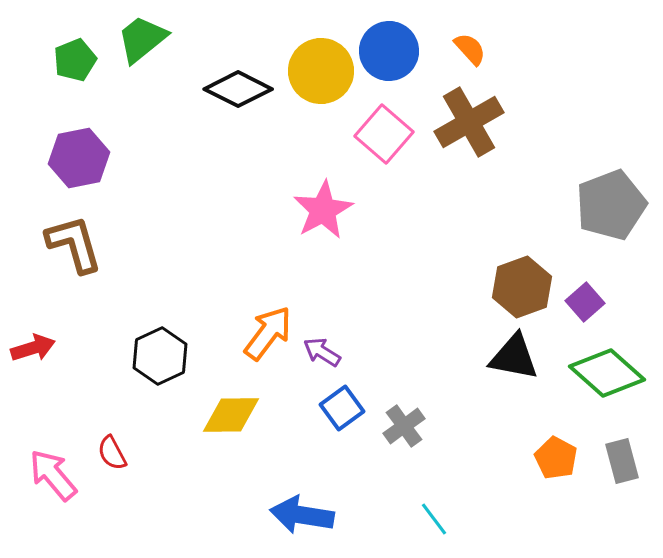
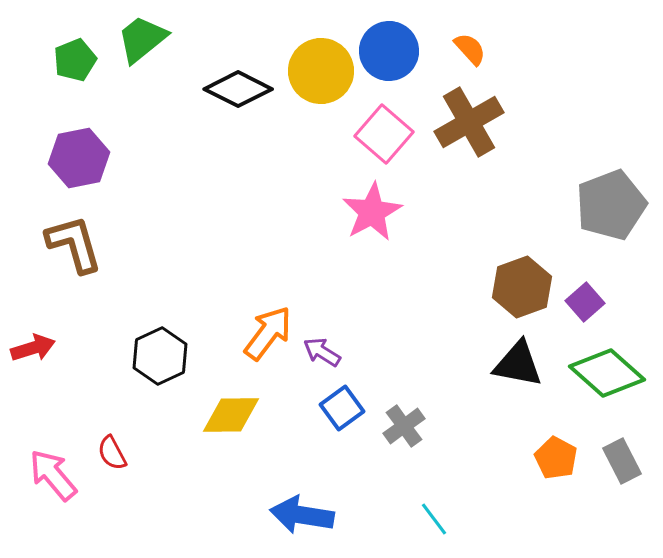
pink star: moved 49 px right, 2 px down
black triangle: moved 4 px right, 7 px down
gray rectangle: rotated 12 degrees counterclockwise
